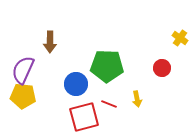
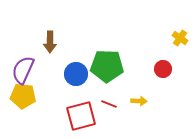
red circle: moved 1 px right, 1 px down
blue circle: moved 10 px up
yellow arrow: moved 2 px right, 2 px down; rotated 77 degrees counterclockwise
red square: moved 3 px left, 1 px up
